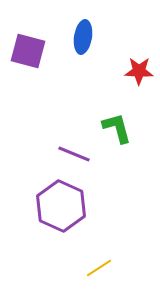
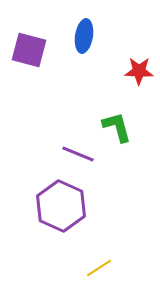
blue ellipse: moved 1 px right, 1 px up
purple square: moved 1 px right, 1 px up
green L-shape: moved 1 px up
purple line: moved 4 px right
